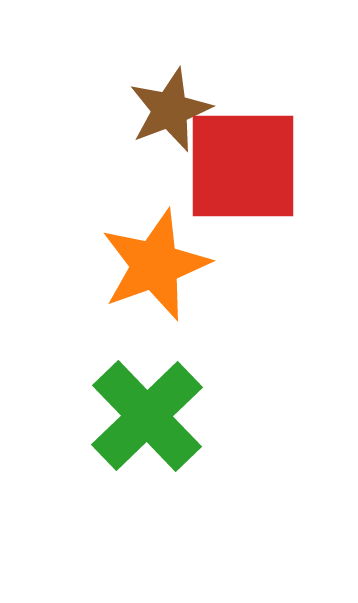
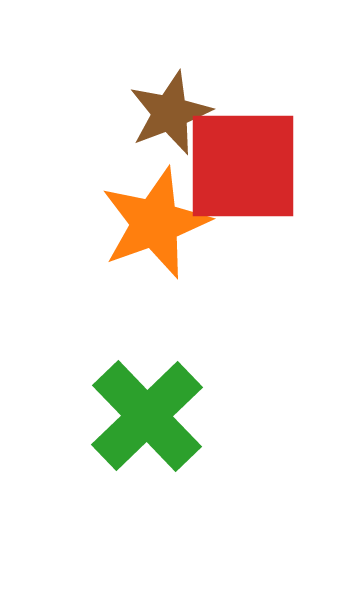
brown star: moved 3 px down
orange star: moved 42 px up
